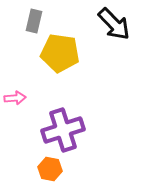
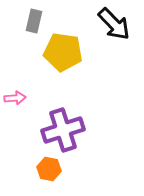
yellow pentagon: moved 3 px right, 1 px up
orange hexagon: moved 1 px left
